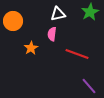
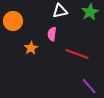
white triangle: moved 2 px right, 3 px up
